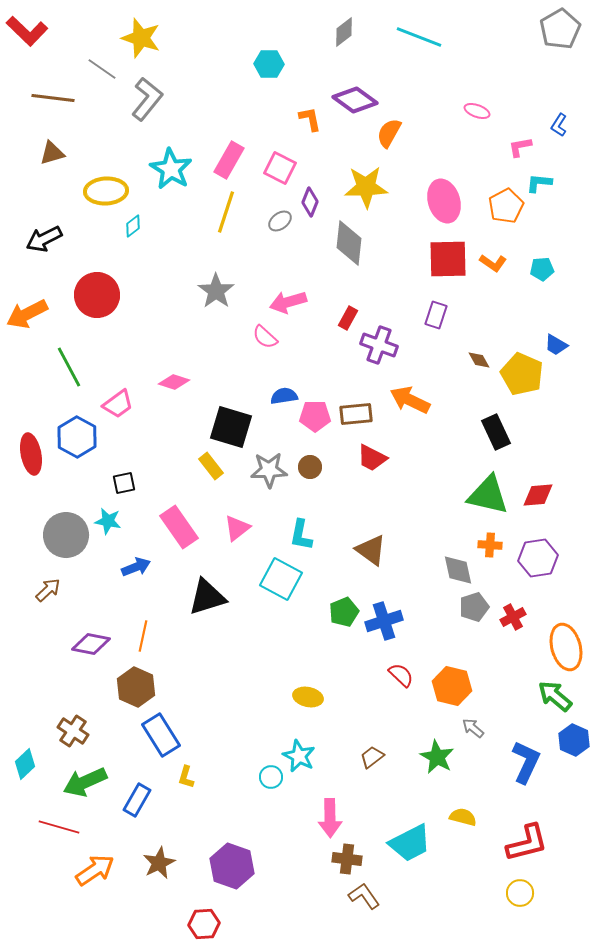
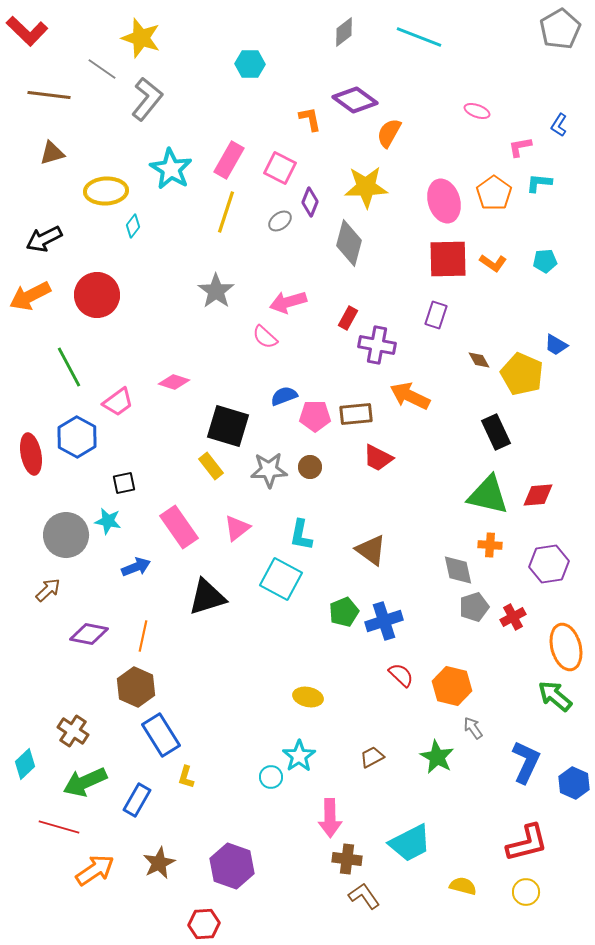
cyan hexagon at (269, 64): moved 19 px left
brown line at (53, 98): moved 4 px left, 3 px up
orange pentagon at (506, 206): moved 12 px left, 13 px up; rotated 8 degrees counterclockwise
cyan diamond at (133, 226): rotated 15 degrees counterclockwise
gray diamond at (349, 243): rotated 9 degrees clockwise
cyan pentagon at (542, 269): moved 3 px right, 8 px up
orange arrow at (27, 314): moved 3 px right, 18 px up
purple cross at (379, 345): moved 2 px left; rotated 9 degrees counterclockwise
blue semicircle at (284, 396): rotated 12 degrees counterclockwise
orange arrow at (410, 400): moved 4 px up
pink trapezoid at (118, 404): moved 2 px up
black square at (231, 427): moved 3 px left, 1 px up
red trapezoid at (372, 458): moved 6 px right
purple hexagon at (538, 558): moved 11 px right, 6 px down
purple diamond at (91, 644): moved 2 px left, 10 px up
gray arrow at (473, 728): rotated 15 degrees clockwise
blue hexagon at (574, 740): moved 43 px down
cyan star at (299, 756): rotated 12 degrees clockwise
brown trapezoid at (372, 757): rotated 10 degrees clockwise
yellow semicircle at (463, 817): moved 69 px down
yellow circle at (520, 893): moved 6 px right, 1 px up
